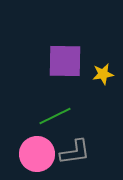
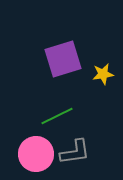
purple square: moved 2 px left, 2 px up; rotated 18 degrees counterclockwise
green line: moved 2 px right
pink circle: moved 1 px left
